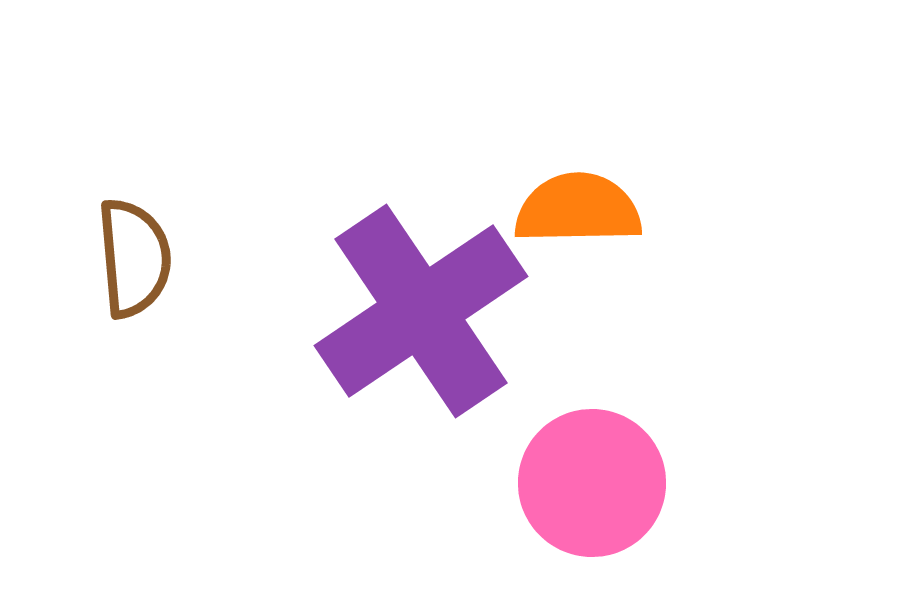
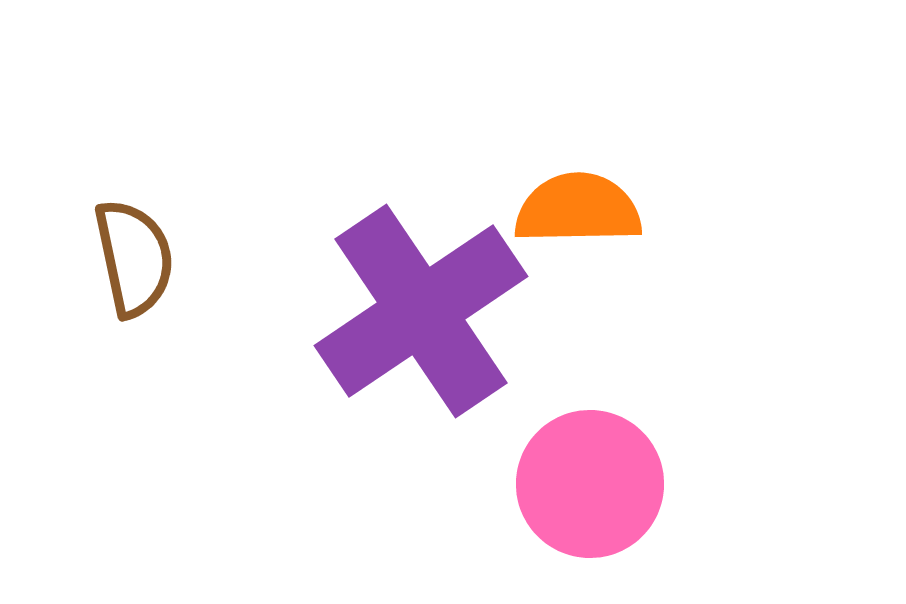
brown semicircle: rotated 7 degrees counterclockwise
pink circle: moved 2 px left, 1 px down
